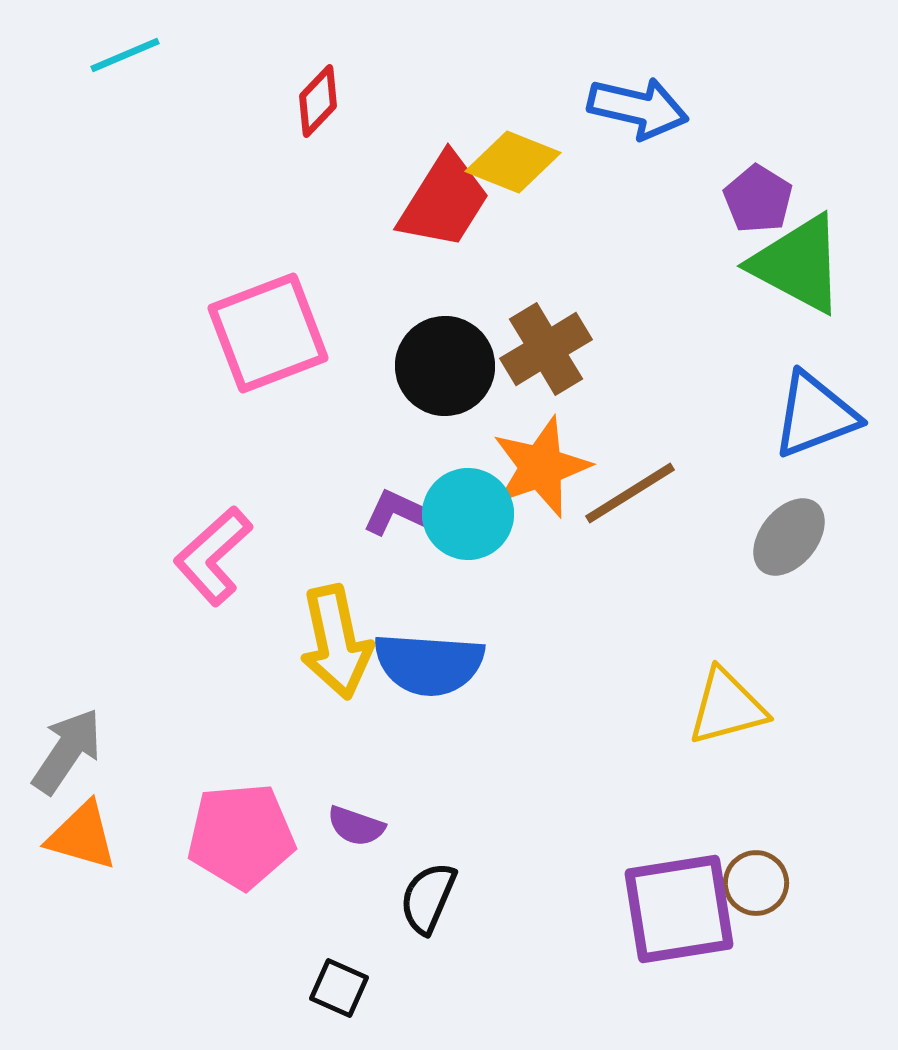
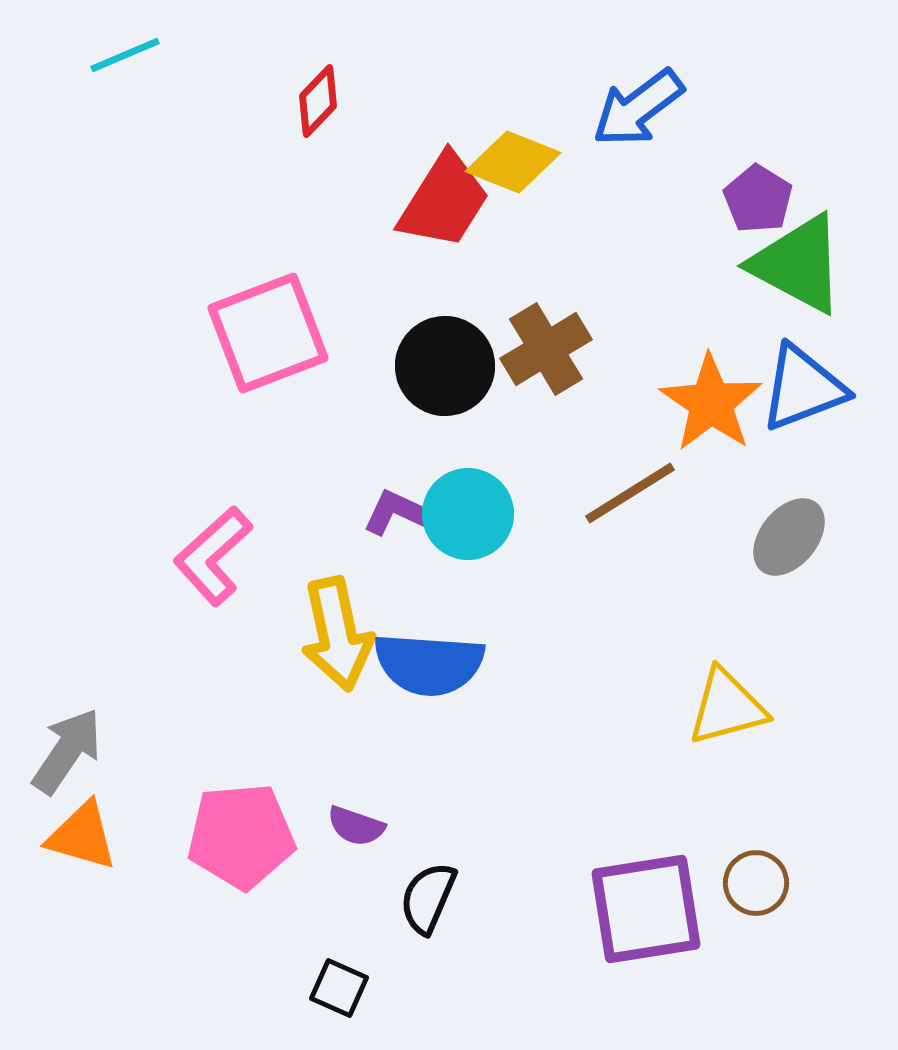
blue arrow: rotated 130 degrees clockwise
blue triangle: moved 12 px left, 27 px up
orange star: moved 170 px right, 64 px up; rotated 18 degrees counterclockwise
yellow arrow: moved 1 px right, 8 px up
purple square: moved 33 px left
